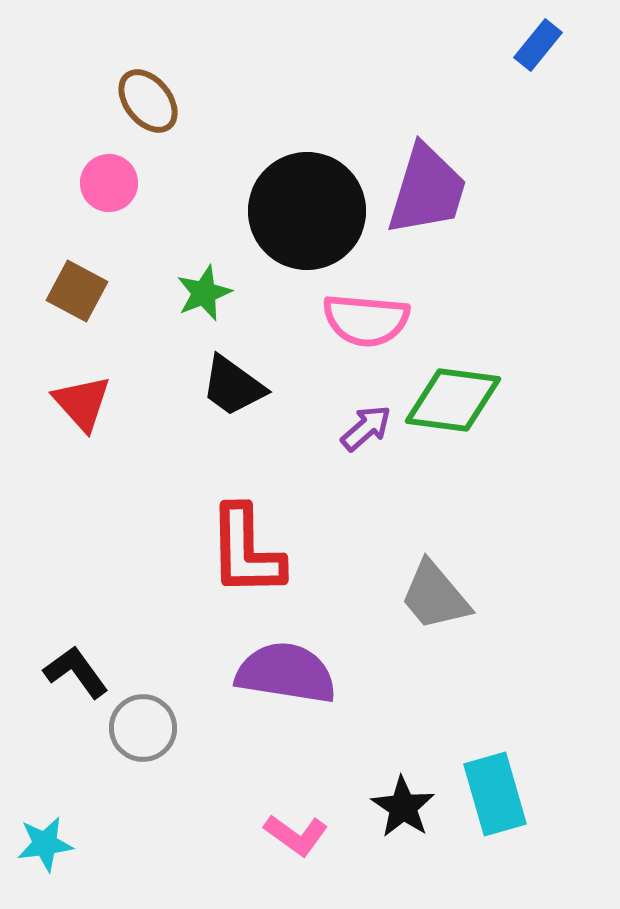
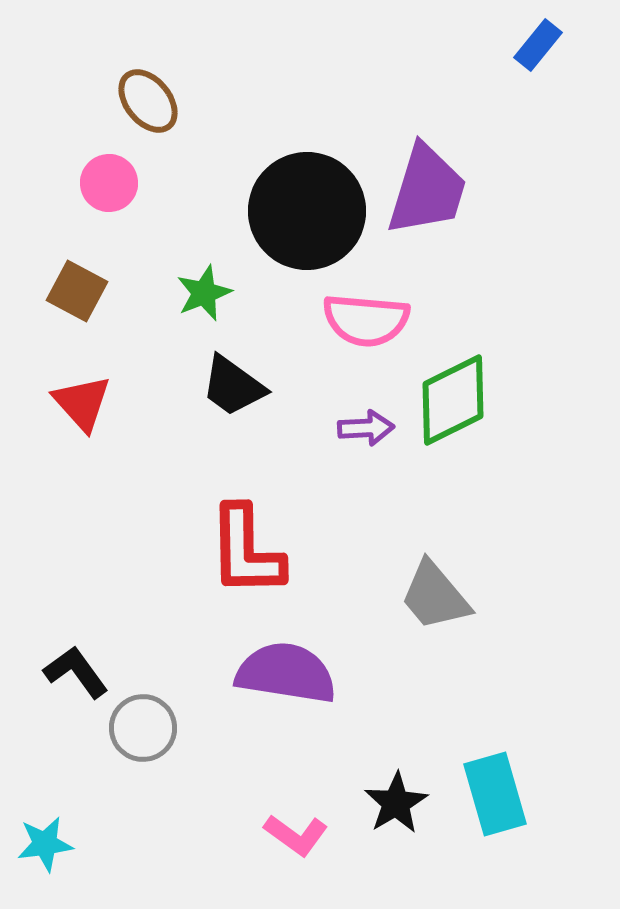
green diamond: rotated 34 degrees counterclockwise
purple arrow: rotated 38 degrees clockwise
black star: moved 7 px left, 4 px up; rotated 8 degrees clockwise
